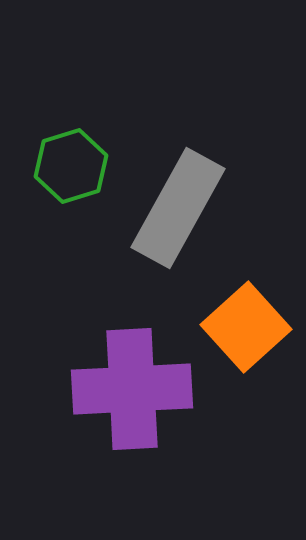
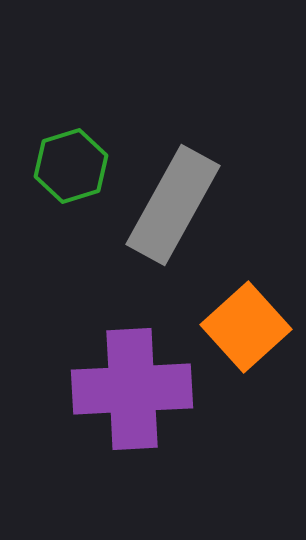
gray rectangle: moved 5 px left, 3 px up
